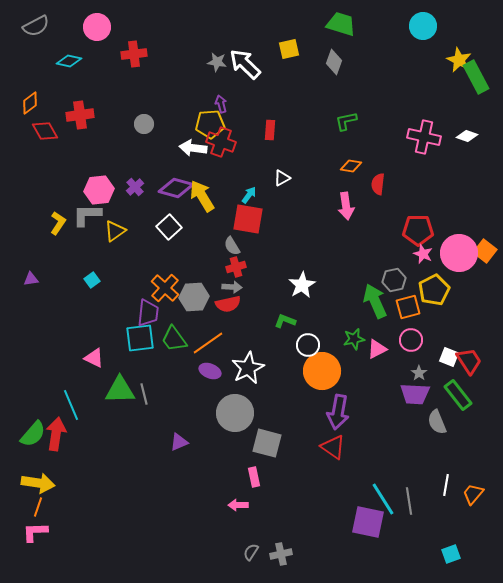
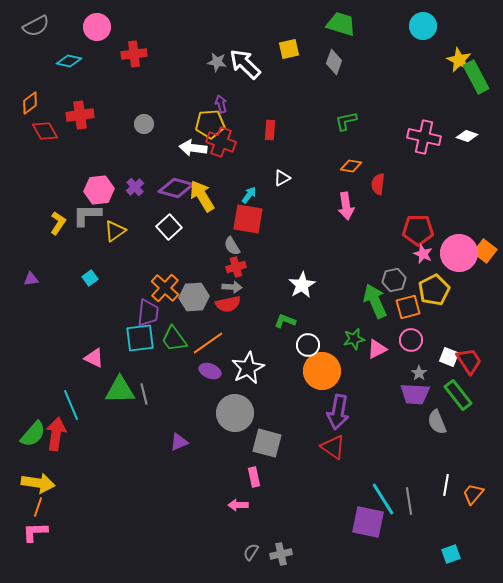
cyan square at (92, 280): moved 2 px left, 2 px up
